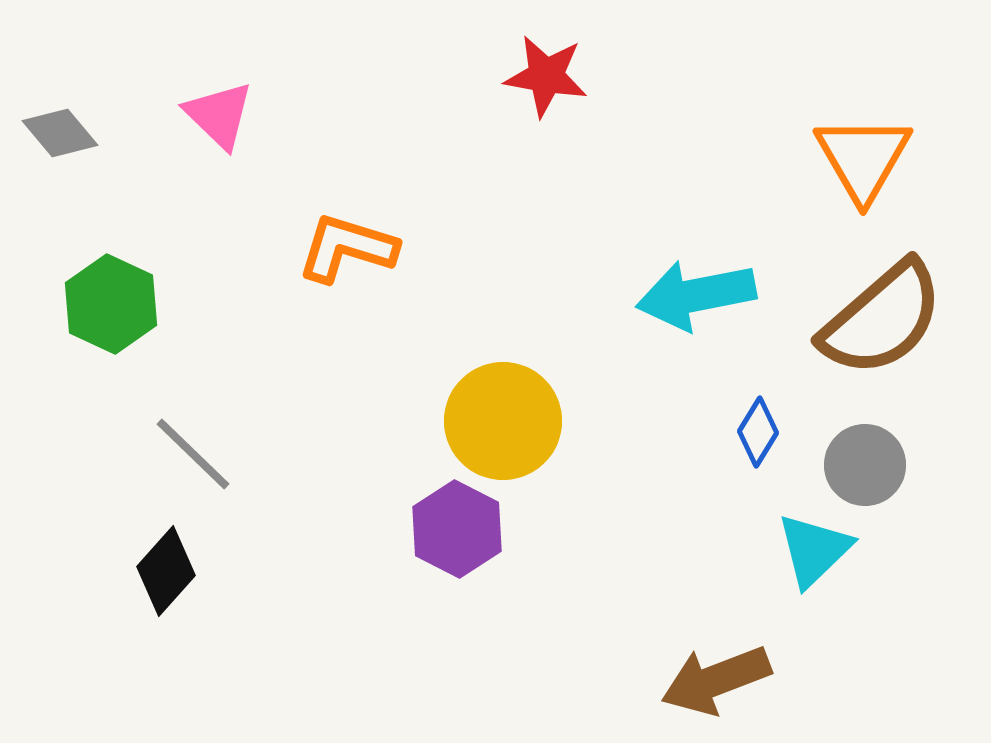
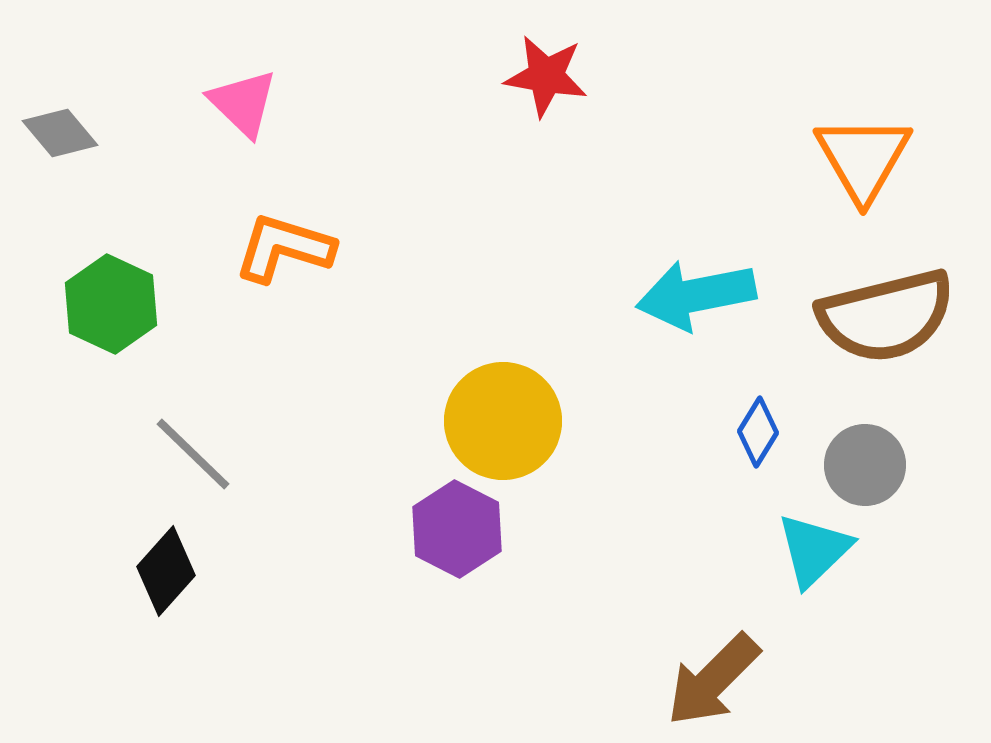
pink triangle: moved 24 px right, 12 px up
orange L-shape: moved 63 px left
brown semicircle: moved 4 px right, 3 px up; rotated 27 degrees clockwise
brown arrow: moved 3 px left; rotated 24 degrees counterclockwise
